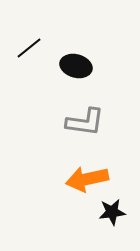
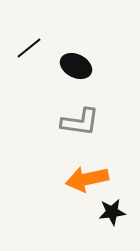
black ellipse: rotated 12 degrees clockwise
gray L-shape: moved 5 px left
